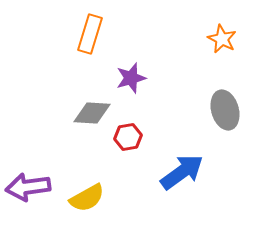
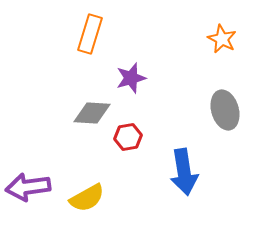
blue arrow: moved 2 px right; rotated 117 degrees clockwise
